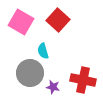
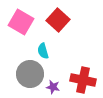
gray circle: moved 1 px down
